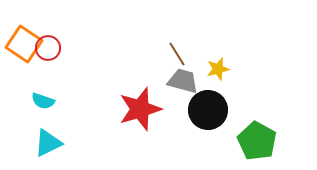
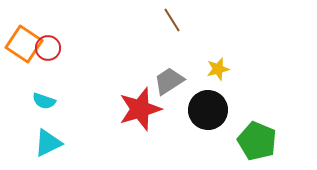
brown line: moved 5 px left, 34 px up
gray trapezoid: moved 14 px left; rotated 48 degrees counterclockwise
cyan semicircle: moved 1 px right
green pentagon: rotated 6 degrees counterclockwise
